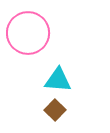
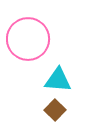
pink circle: moved 6 px down
